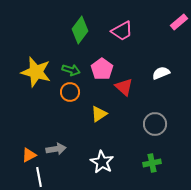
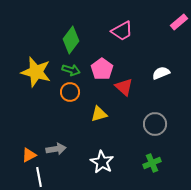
green diamond: moved 9 px left, 10 px down
yellow triangle: rotated 18 degrees clockwise
green cross: rotated 12 degrees counterclockwise
